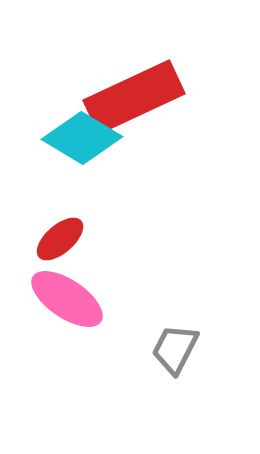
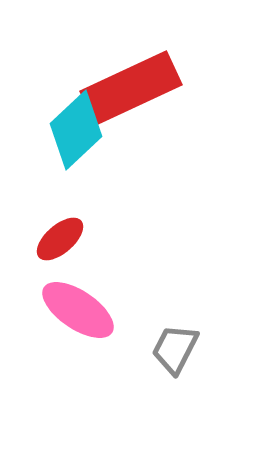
red rectangle: moved 3 px left, 9 px up
cyan diamond: moved 6 px left, 8 px up; rotated 74 degrees counterclockwise
pink ellipse: moved 11 px right, 11 px down
